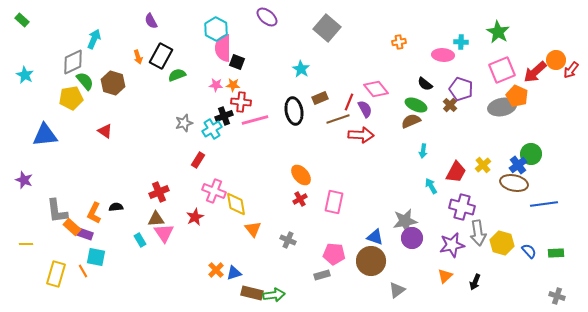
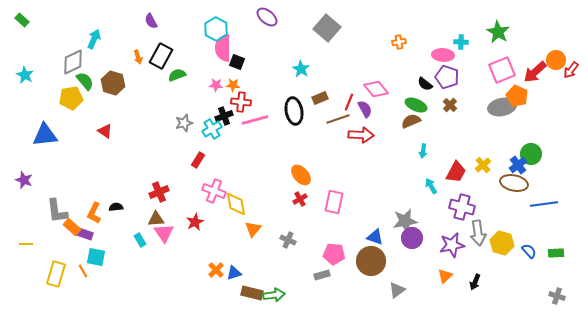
purple pentagon at (461, 89): moved 14 px left, 12 px up
red star at (195, 217): moved 5 px down
orange triangle at (253, 229): rotated 18 degrees clockwise
